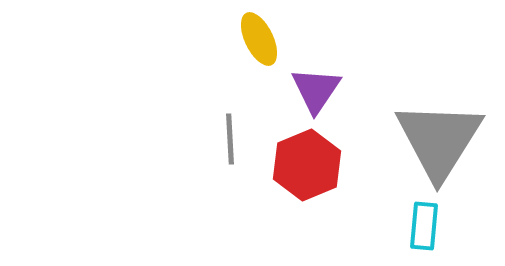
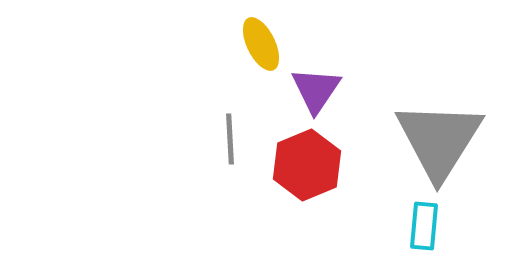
yellow ellipse: moved 2 px right, 5 px down
